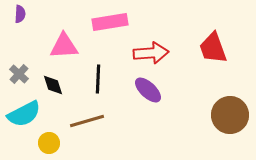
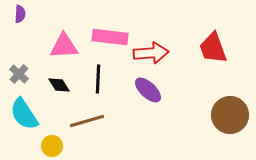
pink rectangle: moved 15 px down; rotated 16 degrees clockwise
black diamond: moved 6 px right; rotated 15 degrees counterclockwise
cyan semicircle: rotated 84 degrees clockwise
yellow circle: moved 3 px right, 3 px down
